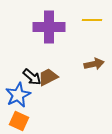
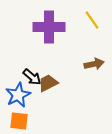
yellow line: rotated 54 degrees clockwise
brown trapezoid: moved 6 px down
orange square: rotated 18 degrees counterclockwise
